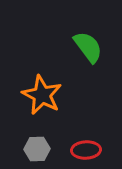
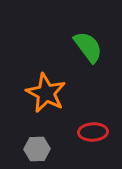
orange star: moved 4 px right, 2 px up
red ellipse: moved 7 px right, 18 px up
